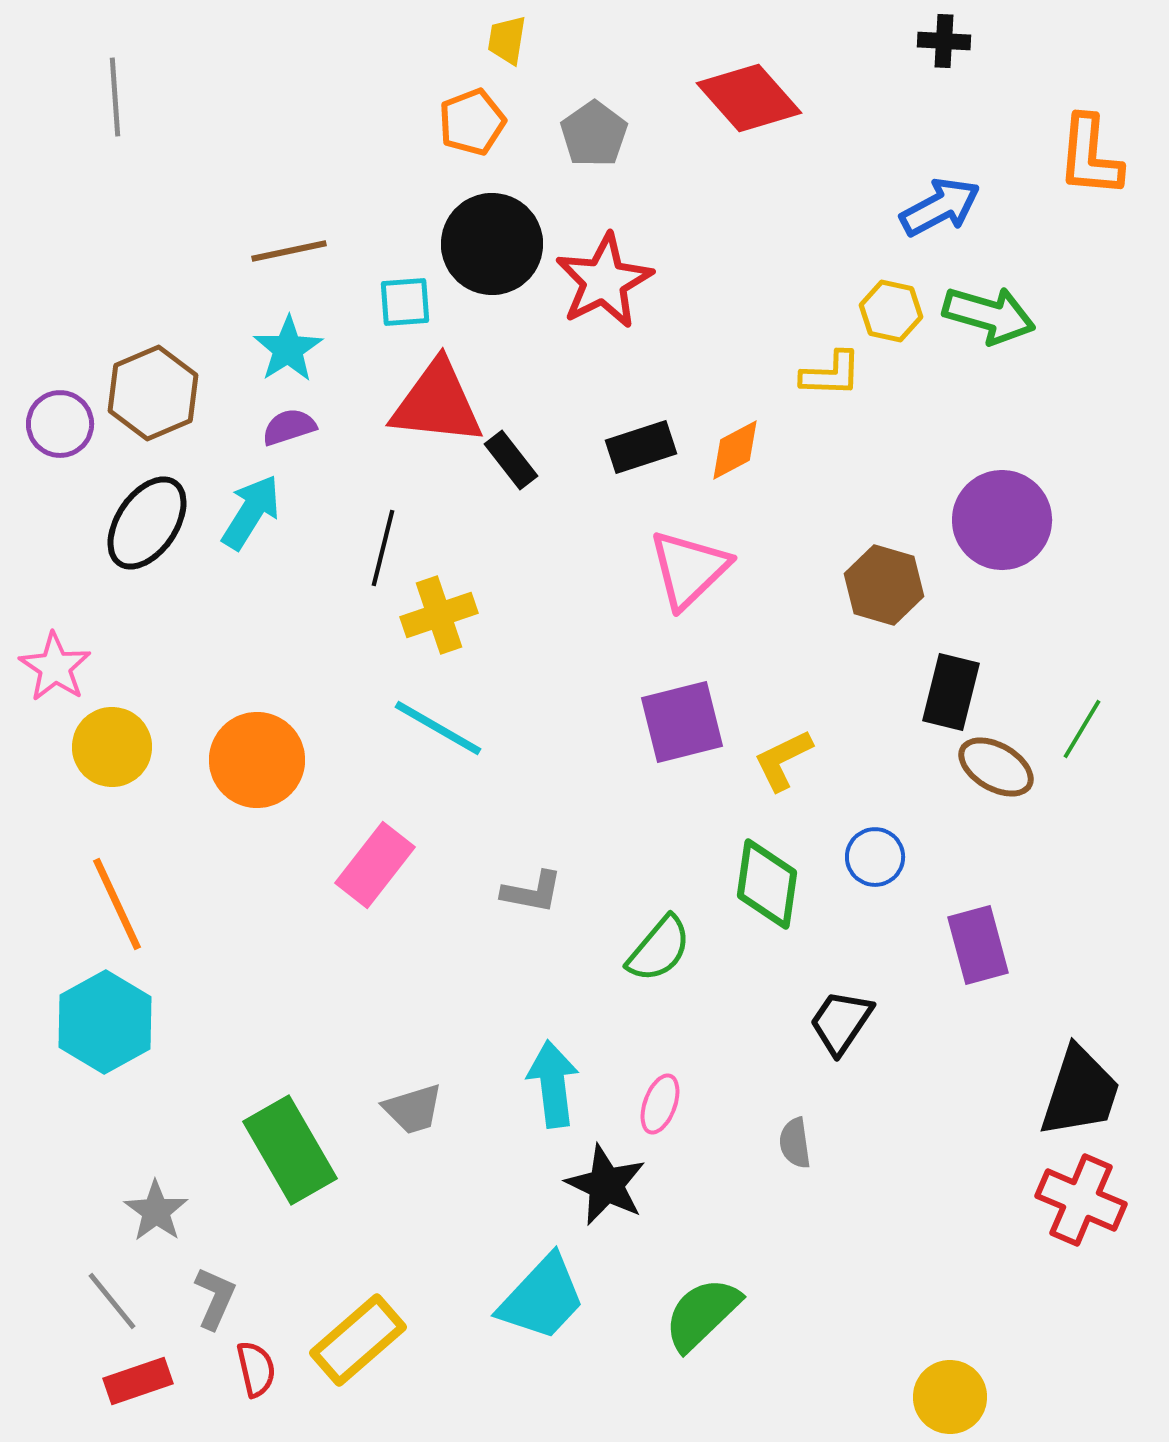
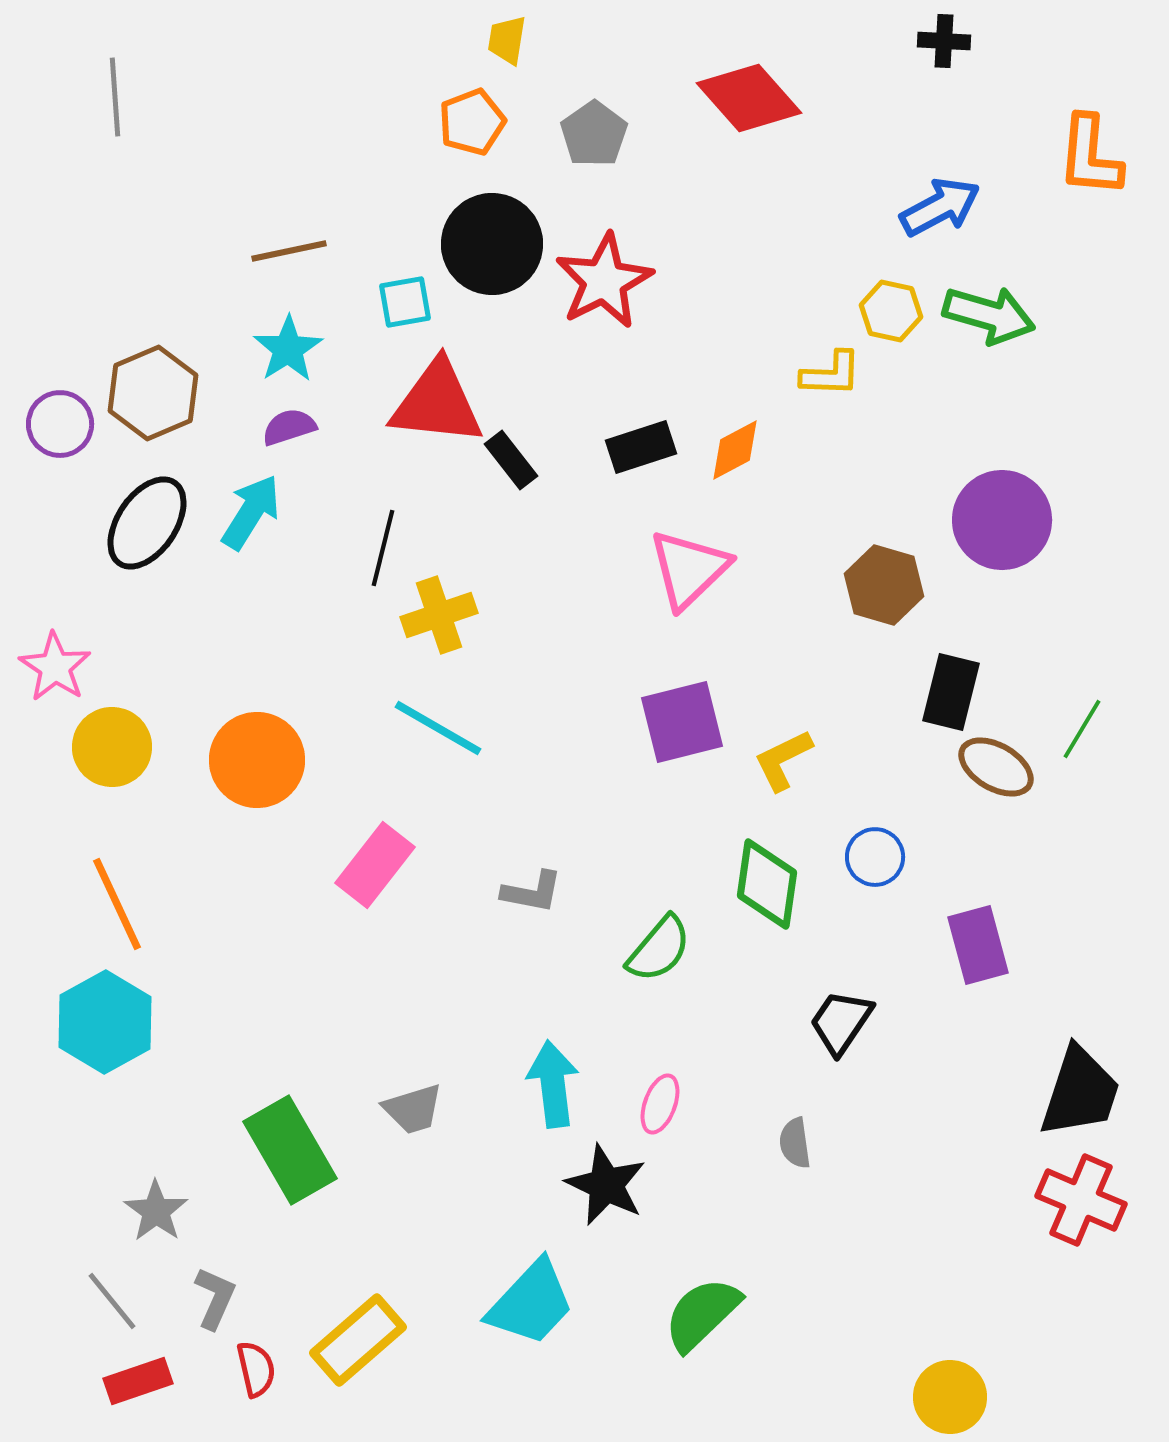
cyan square at (405, 302): rotated 6 degrees counterclockwise
cyan trapezoid at (542, 1298): moved 11 px left, 5 px down
